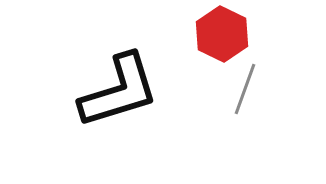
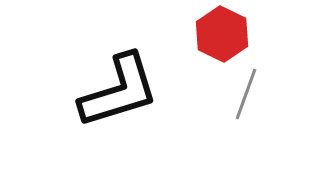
gray line: moved 1 px right, 5 px down
